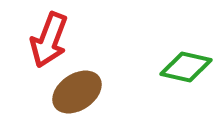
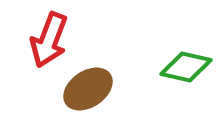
brown ellipse: moved 11 px right, 3 px up
